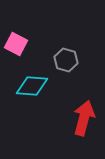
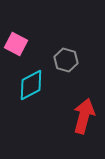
cyan diamond: moved 1 px left, 1 px up; rotated 32 degrees counterclockwise
red arrow: moved 2 px up
